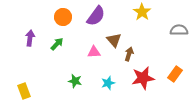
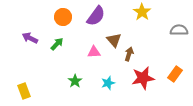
purple arrow: rotated 70 degrees counterclockwise
green star: rotated 24 degrees clockwise
